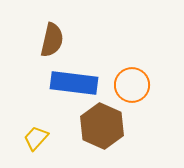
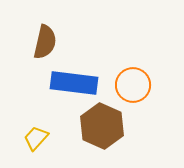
brown semicircle: moved 7 px left, 2 px down
orange circle: moved 1 px right
